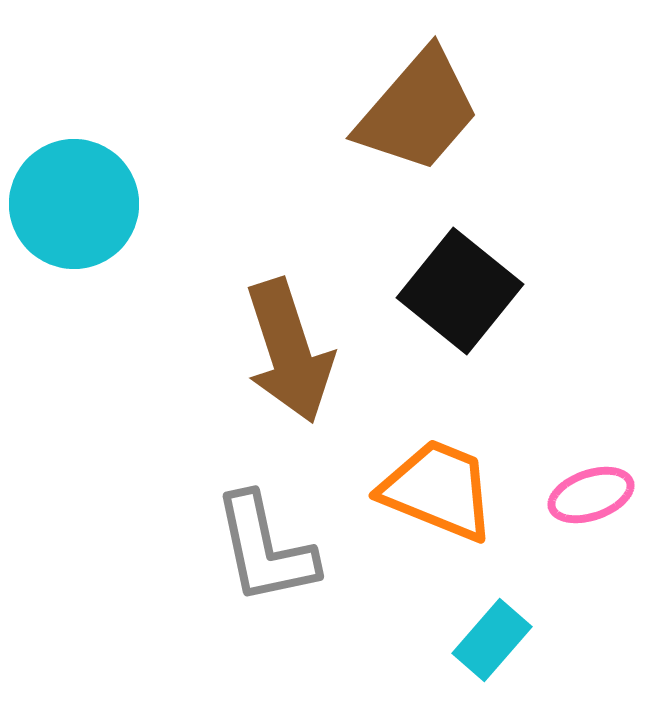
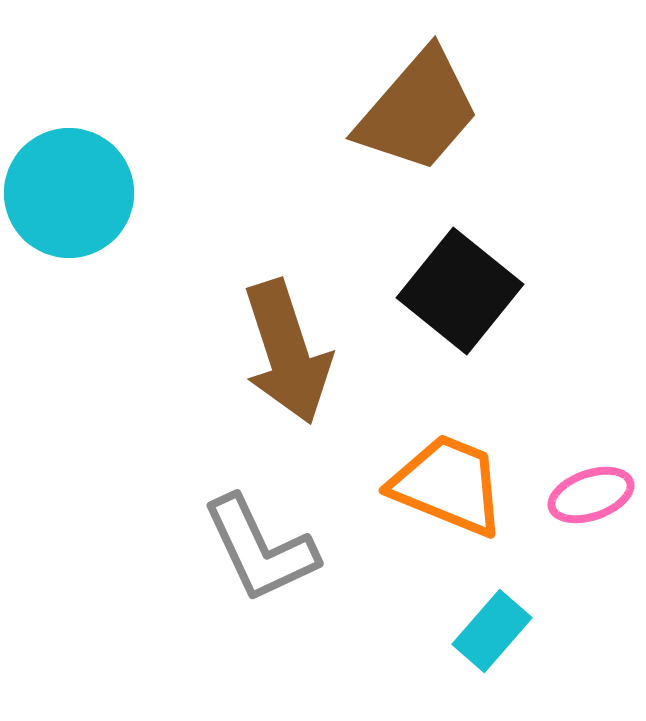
cyan circle: moved 5 px left, 11 px up
brown arrow: moved 2 px left, 1 px down
orange trapezoid: moved 10 px right, 5 px up
gray L-shape: moved 5 px left; rotated 13 degrees counterclockwise
cyan rectangle: moved 9 px up
